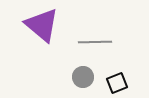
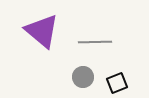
purple triangle: moved 6 px down
